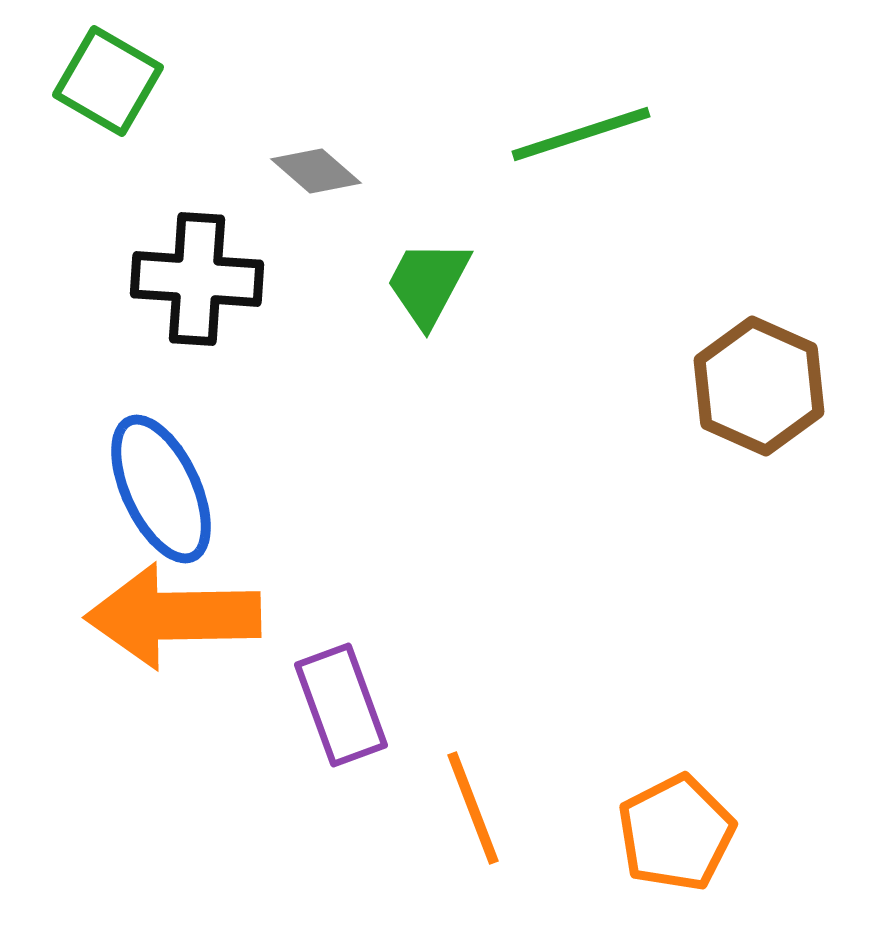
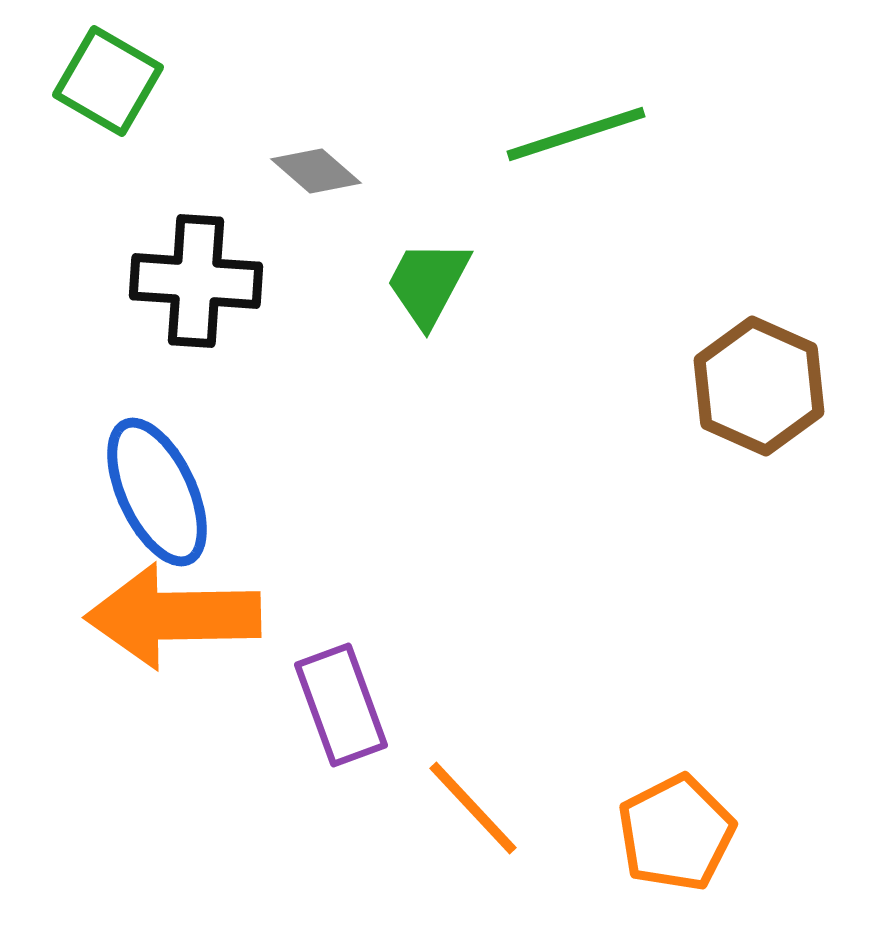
green line: moved 5 px left
black cross: moved 1 px left, 2 px down
blue ellipse: moved 4 px left, 3 px down
orange line: rotated 22 degrees counterclockwise
